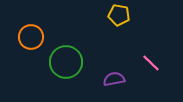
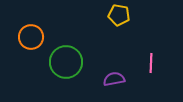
pink line: rotated 48 degrees clockwise
